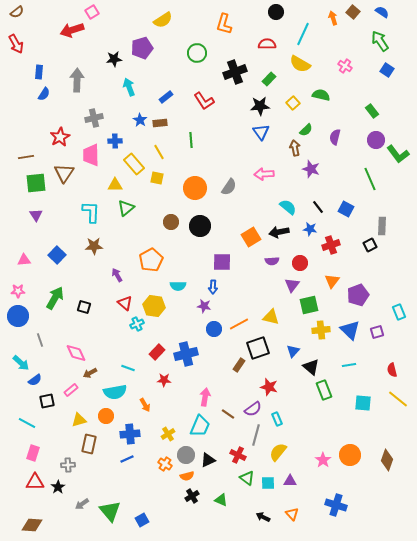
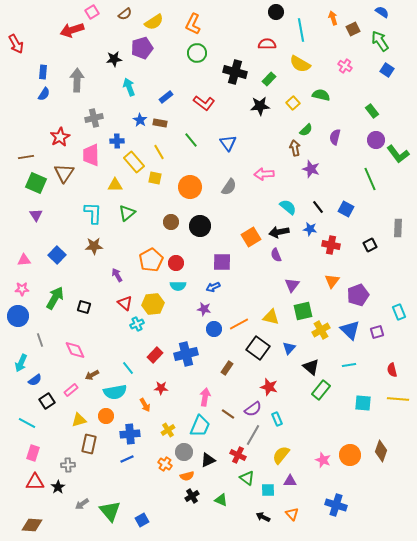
brown semicircle at (17, 12): moved 108 px right, 2 px down
brown square at (353, 12): moved 17 px down; rotated 24 degrees clockwise
yellow semicircle at (163, 20): moved 9 px left, 2 px down
orange L-shape at (224, 24): moved 31 px left; rotated 10 degrees clockwise
cyan line at (303, 34): moved 2 px left, 4 px up; rotated 35 degrees counterclockwise
blue rectangle at (39, 72): moved 4 px right
black cross at (235, 72): rotated 35 degrees clockwise
red L-shape at (204, 101): moved 2 px down; rotated 20 degrees counterclockwise
brown rectangle at (160, 123): rotated 16 degrees clockwise
blue triangle at (261, 132): moved 33 px left, 11 px down
green line at (191, 140): rotated 35 degrees counterclockwise
blue cross at (115, 141): moved 2 px right
yellow rectangle at (134, 164): moved 2 px up
yellow square at (157, 178): moved 2 px left
green square at (36, 183): rotated 30 degrees clockwise
orange circle at (195, 188): moved 5 px left, 1 px up
green triangle at (126, 208): moved 1 px right, 5 px down
cyan L-shape at (91, 212): moved 2 px right, 1 px down
gray rectangle at (382, 226): moved 16 px right, 2 px down
red cross at (331, 245): rotated 30 degrees clockwise
purple semicircle at (272, 261): moved 4 px right, 6 px up; rotated 72 degrees clockwise
red circle at (300, 263): moved 124 px left
blue arrow at (213, 287): rotated 64 degrees clockwise
pink star at (18, 291): moved 4 px right, 2 px up
green square at (309, 305): moved 6 px left, 6 px down
yellow hexagon at (154, 306): moved 1 px left, 2 px up; rotated 15 degrees counterclockwise
purple star at (204, 306): moved 3 px down
yellow cross at (321, 330): rotated 24 degrees counterclockwise
black square at (258, 348): rotated 35 degrees counterclockwise
blue triangle at (293, 351): moved 4 px left, 3 px up
red rectangle at (157, 352): moved 2 px left, 3 px down
pink diamond at (76, 353): moved 1 px left, 3 px up
cyan arrow at (21, 363): rotated 72 degrees clockwise
brown rectangle at (239, 365): moved 12 px left, 3 px down
cyan line at (128, 368): rotated 32 degrees clockwise
brown arrow at (90, 373): moved 2 px right, 2 px down
red star at (164, 380): moved 3 px left, 8 px down
green rectangle at (324, 390): moved 3 px left; rotated 60 degrees clockwise
yellow line at (398, 399): rotated 35 degrees counterclockwise
black square at (47, 401): rotated 21 degrees counterclockwise
yellow cross at (168, 434): moved 4 px up
gray line at (256, 435): moved 3 px left; rotated 15 degrees clockwise
yellow semicircle at (278, 452): moved 3 px right, 3 px down
gray circle at (186, 455): moved 2 px left, 3 px up
pink star at (323, 460): rotated 14 degrees counterclockwise
brown diamond at (387, 460): moved 6 px left, 9 px up
cyan square at (268, 483): moved 7 px down
